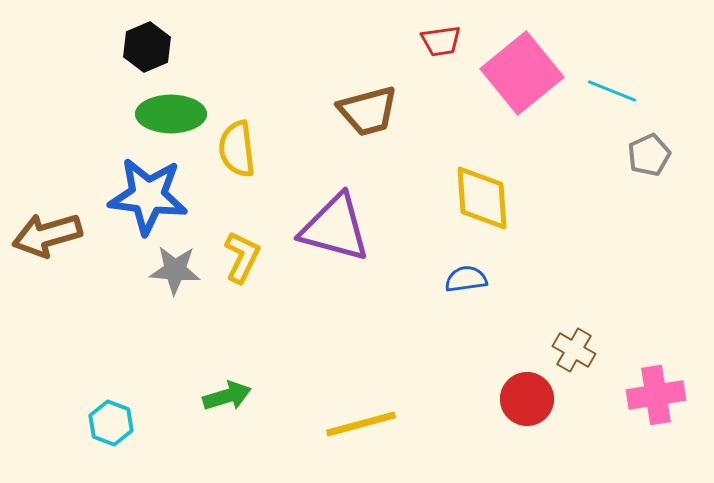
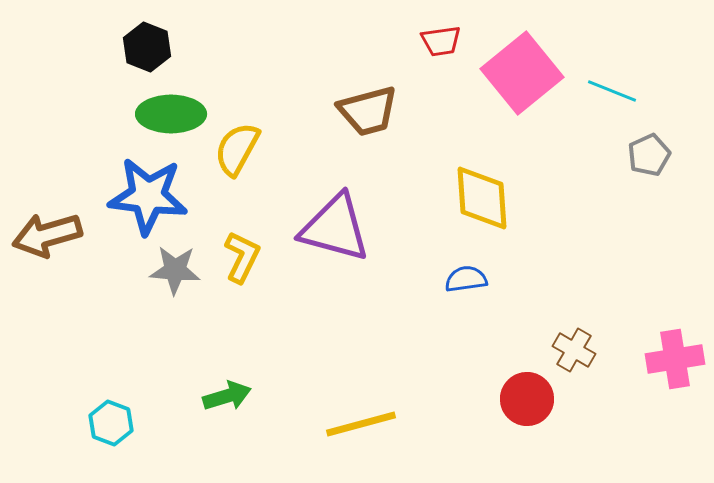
black hexagon: rotated 15 degrees counterclockwise
yellow semicircle: rotated 36 degrees clockwise
pink cross: moved 19 px right, 36 px up
